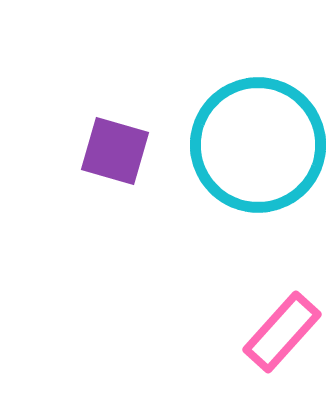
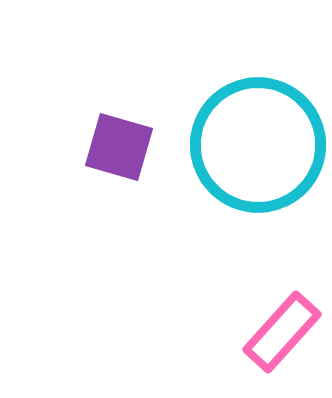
purple square: moved 4 px right, 4 px up
